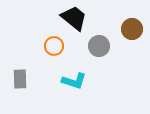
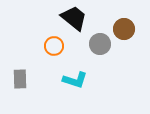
brown circle: moved 8 px left
gray circle: moved 1 px right, 2 px up
cyan L-shape: moved 1 px right, 1 px up
